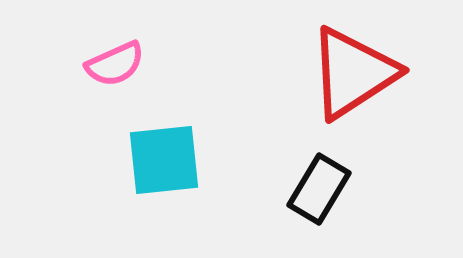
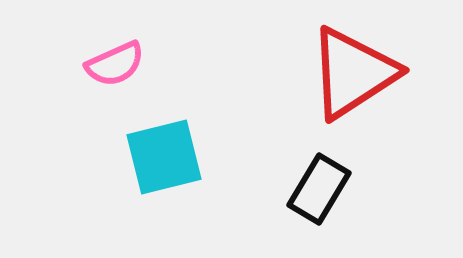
cyan square: moved 3 px up; rotated 8 degrees counterclockwise
